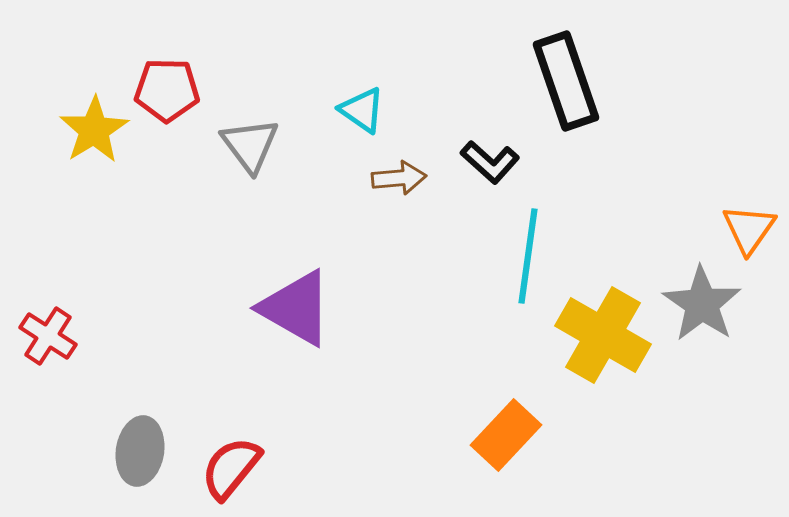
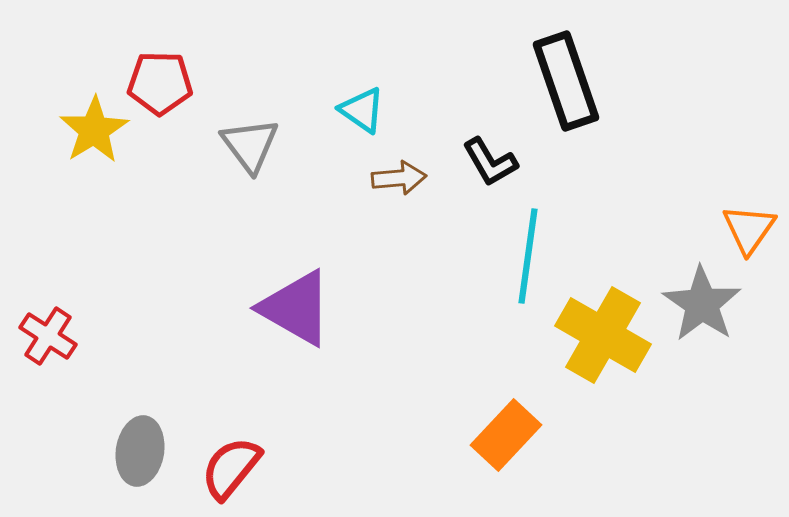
red pentagon: moved 7 px left, 7 px up
black L-shape: rotated 18 degrees clockwise
